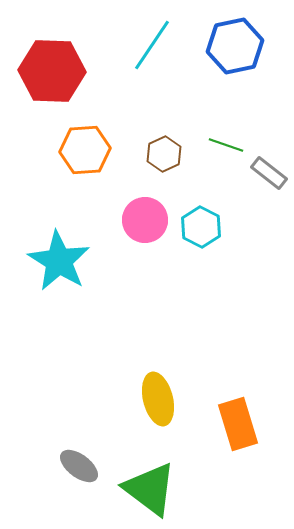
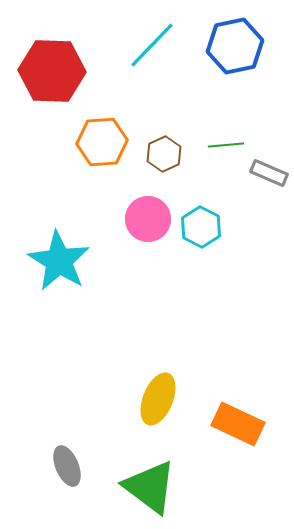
cyan line: rotated 10 degrees clockwise
green line: rotated 24 degrees counterclockwise
orange hexagon: moved 17 px right, 8 px up
gray rectangle: rotated 15 degrees counterclockwise
pink circle: moved 3 px right, 1 px up
yellow ellipse: rotated 36 degrees clockwise
orange rectangle: rotated 48 degrees counterclockwise
gray ellipse: moved 12 px left; rotated 30 degrees clockwise
green triangle: moved 2 px up
